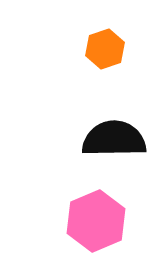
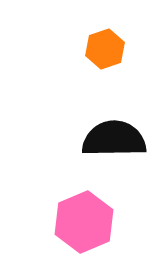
pink hexagon: moved 12 px left, 1 px down
